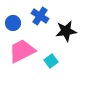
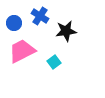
blue circle: moved 1 px right
cyan square: moved 3 px right, 1 px down
